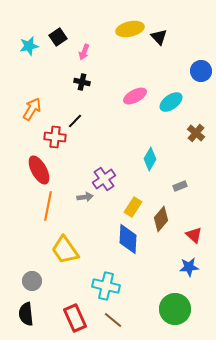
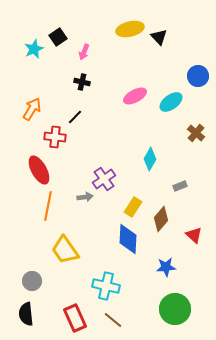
cyan star: moved 5 px right, 3 px down; rotated 12 degrees counterclockwise
blue circle: moved 3 px left, 5 px down
black line: moved 4 px up
blue star: moved 23 px left
